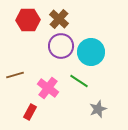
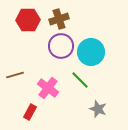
brown cross: rotated 30 degrees clockwise
green line: moved 1 px right, 1 px up; rotated 12 degrees clockwise
gray star: rotated 30 degrees counterclockwise
